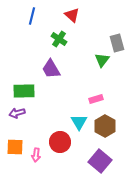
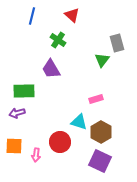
green cross: moved 1 px left, 1 px down
cyan triangle: rotated 42 degrees counterclockwise
brown hexagon: moved 4 px left, 6 px down
orange square: moved 1 px left, 1 px up
purple square: rotated 15 degrees counterclockwise
